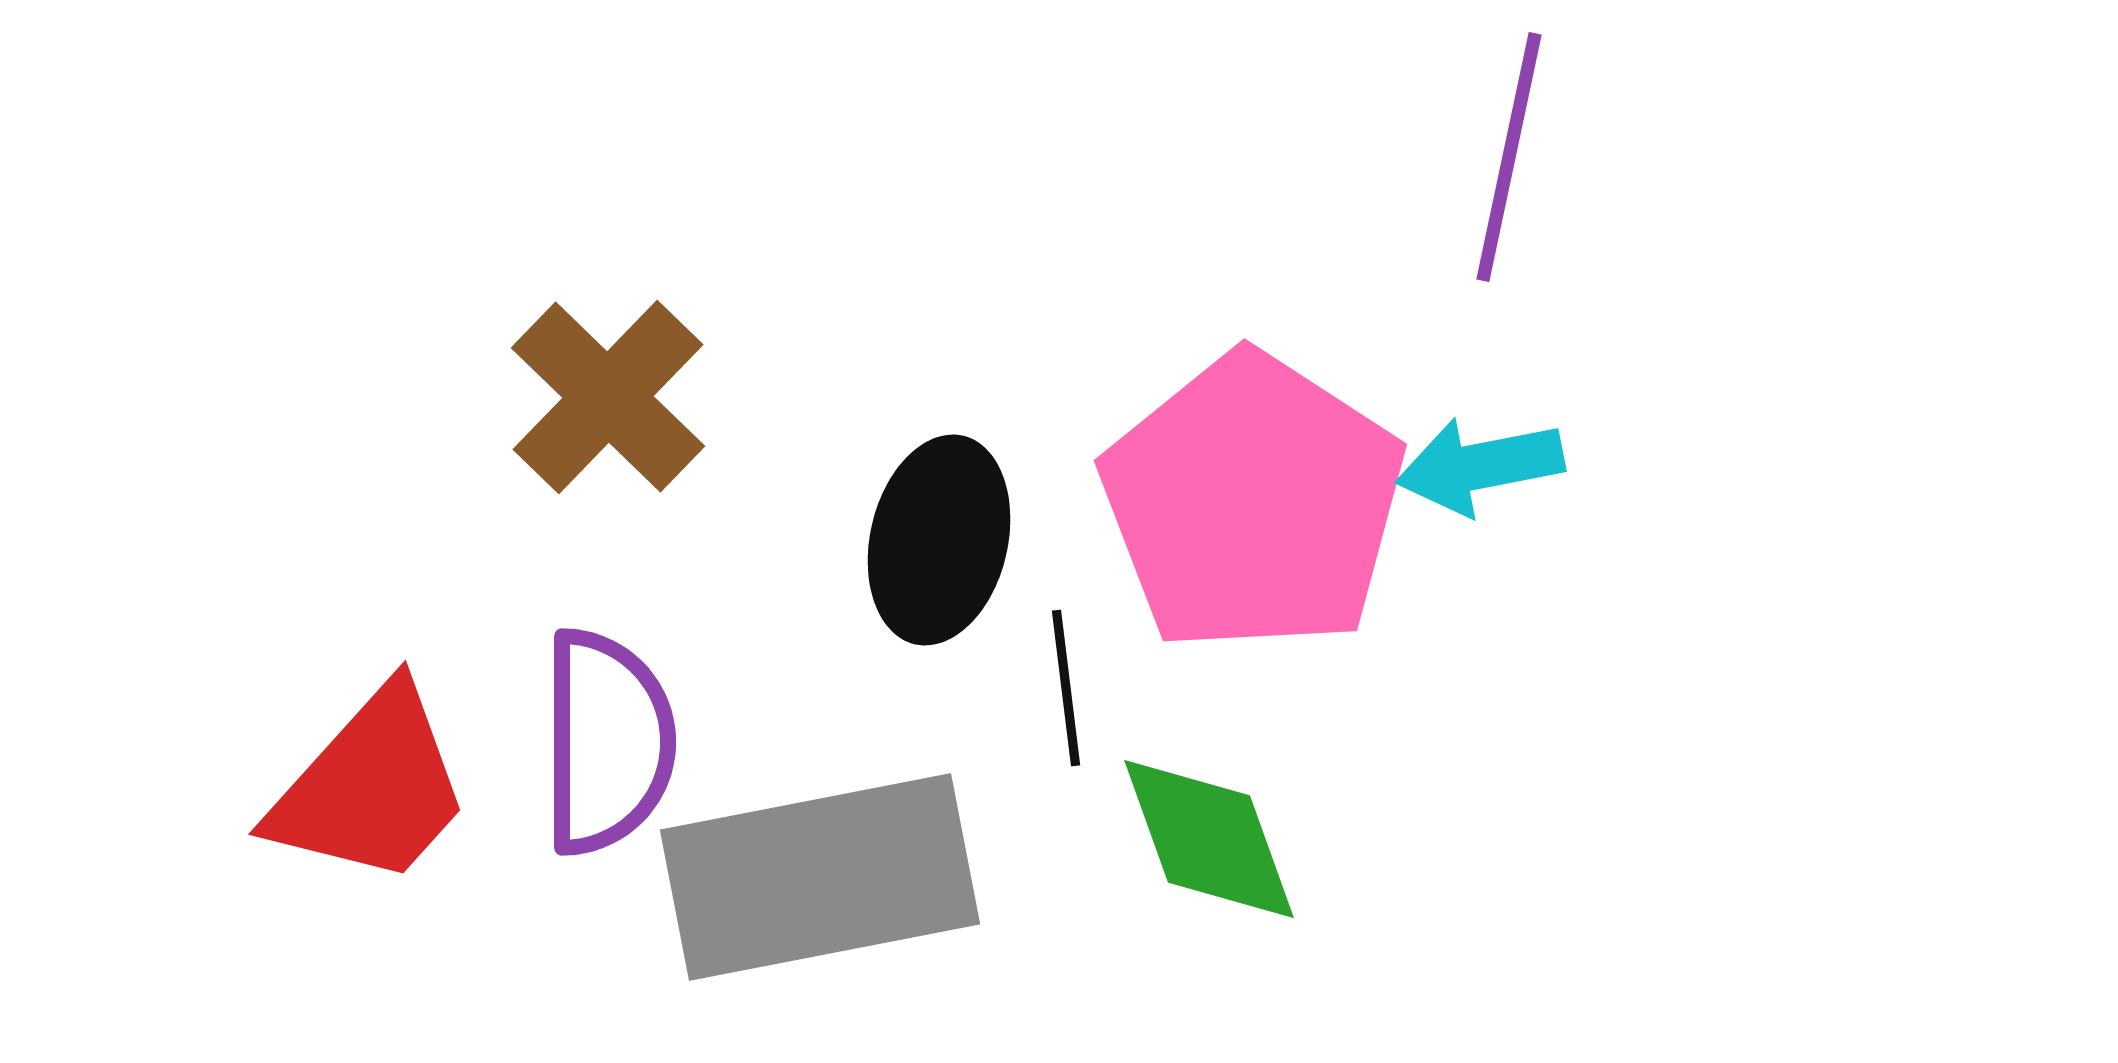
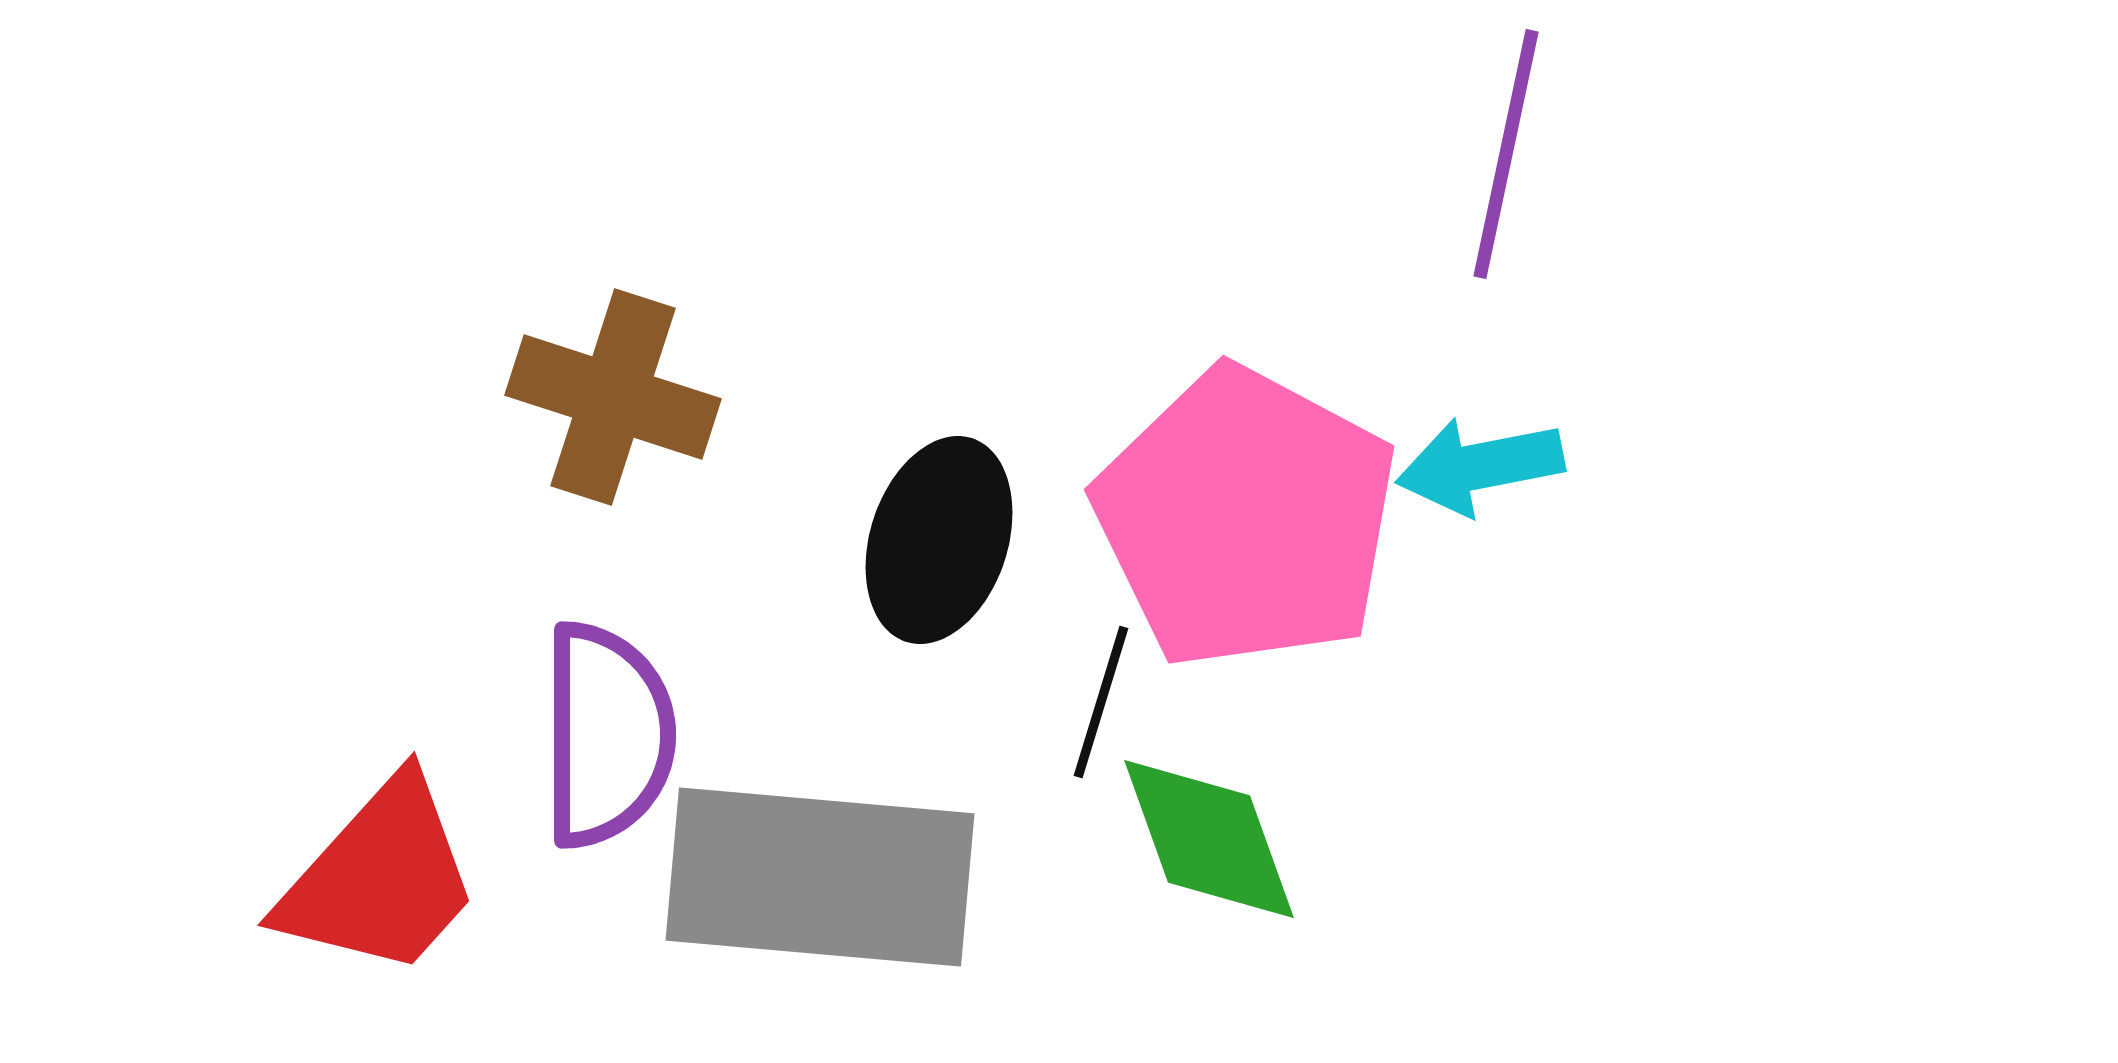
purple line: moved 3 px left, 3 px up
brown cross: moved 5 px right; rotated 26 degrees counterclockwise
pink pentagon: moved 7 px left, 15 px down; rotated 5 degrees counterclockwise
black ellipse: rotated 5 degrees clockwise
black line: moved 35 px right, 14 px down; rotated 24 degrees clockwise
purple semicircle: moved 7 px up
red trapezoid: moved 9 px right, 91 px down
gray rectangle: rotated 16 degrees clockwise
